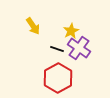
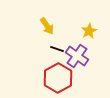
yellow arrow: moved 14 px right
yellow star: moved 18 px right
purple cross: moved 2 px left, 8 px down
